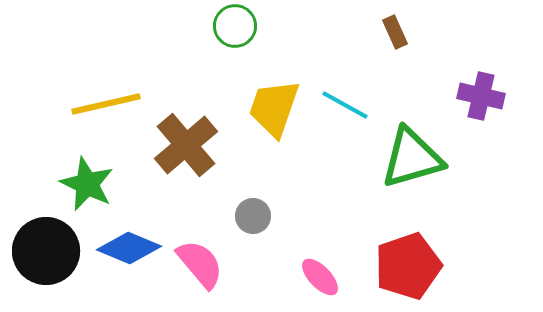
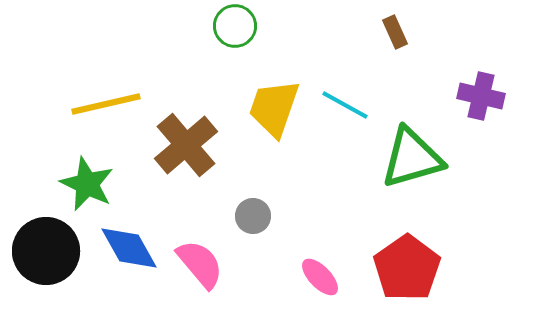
blue diamond: rotated 38 degrees clockwise
red pentagon: moved 1 px left, 2 px down; rotated 16 degrees counterclockwise
